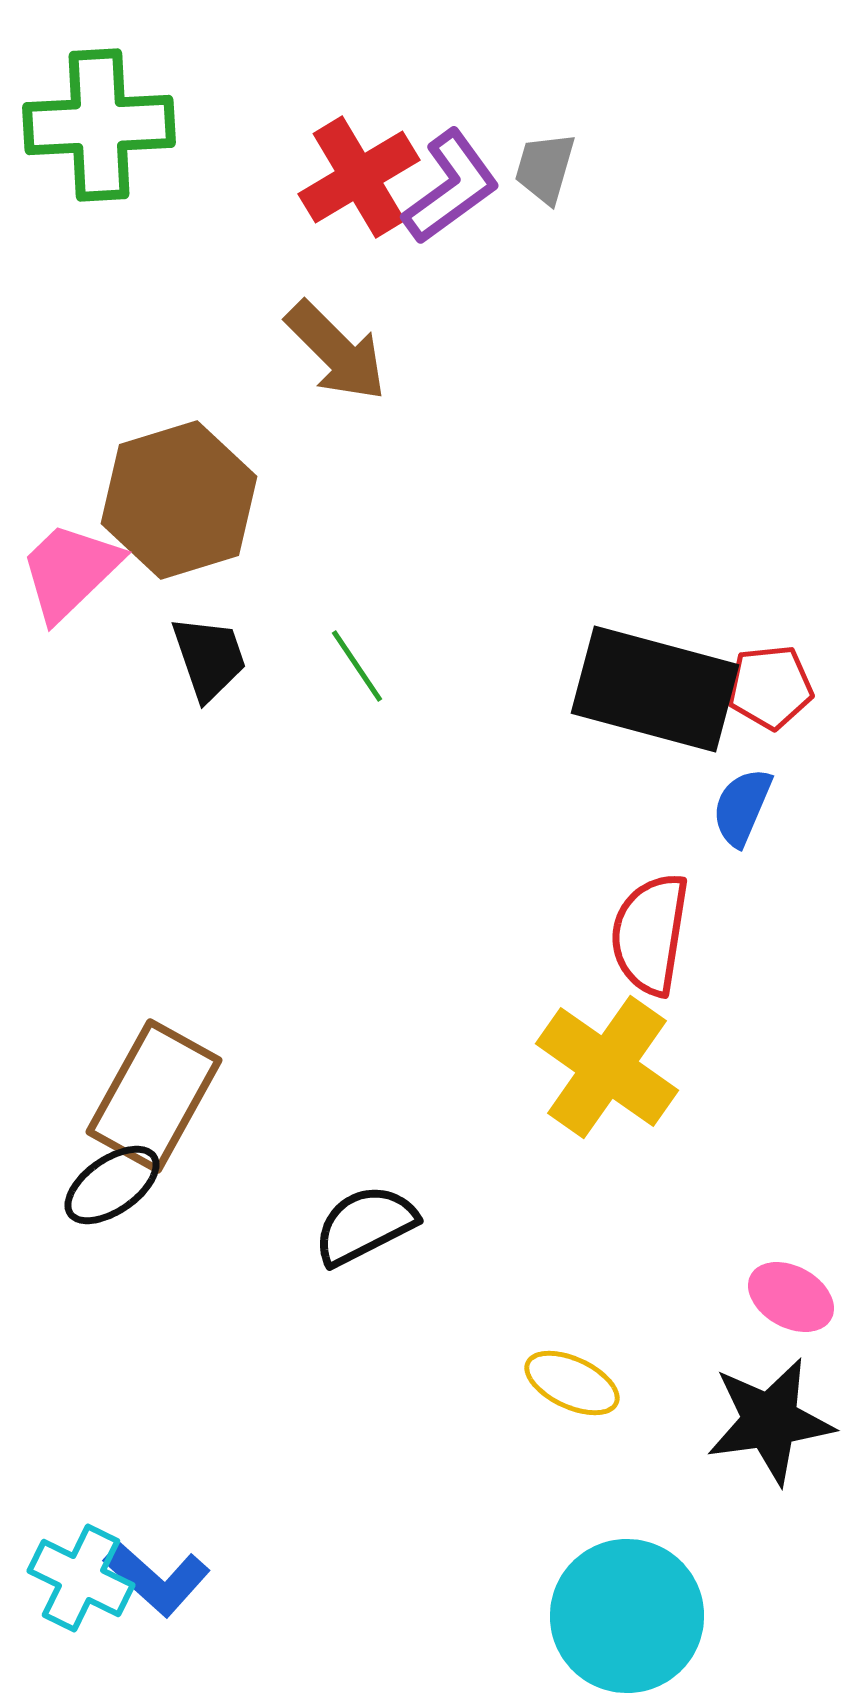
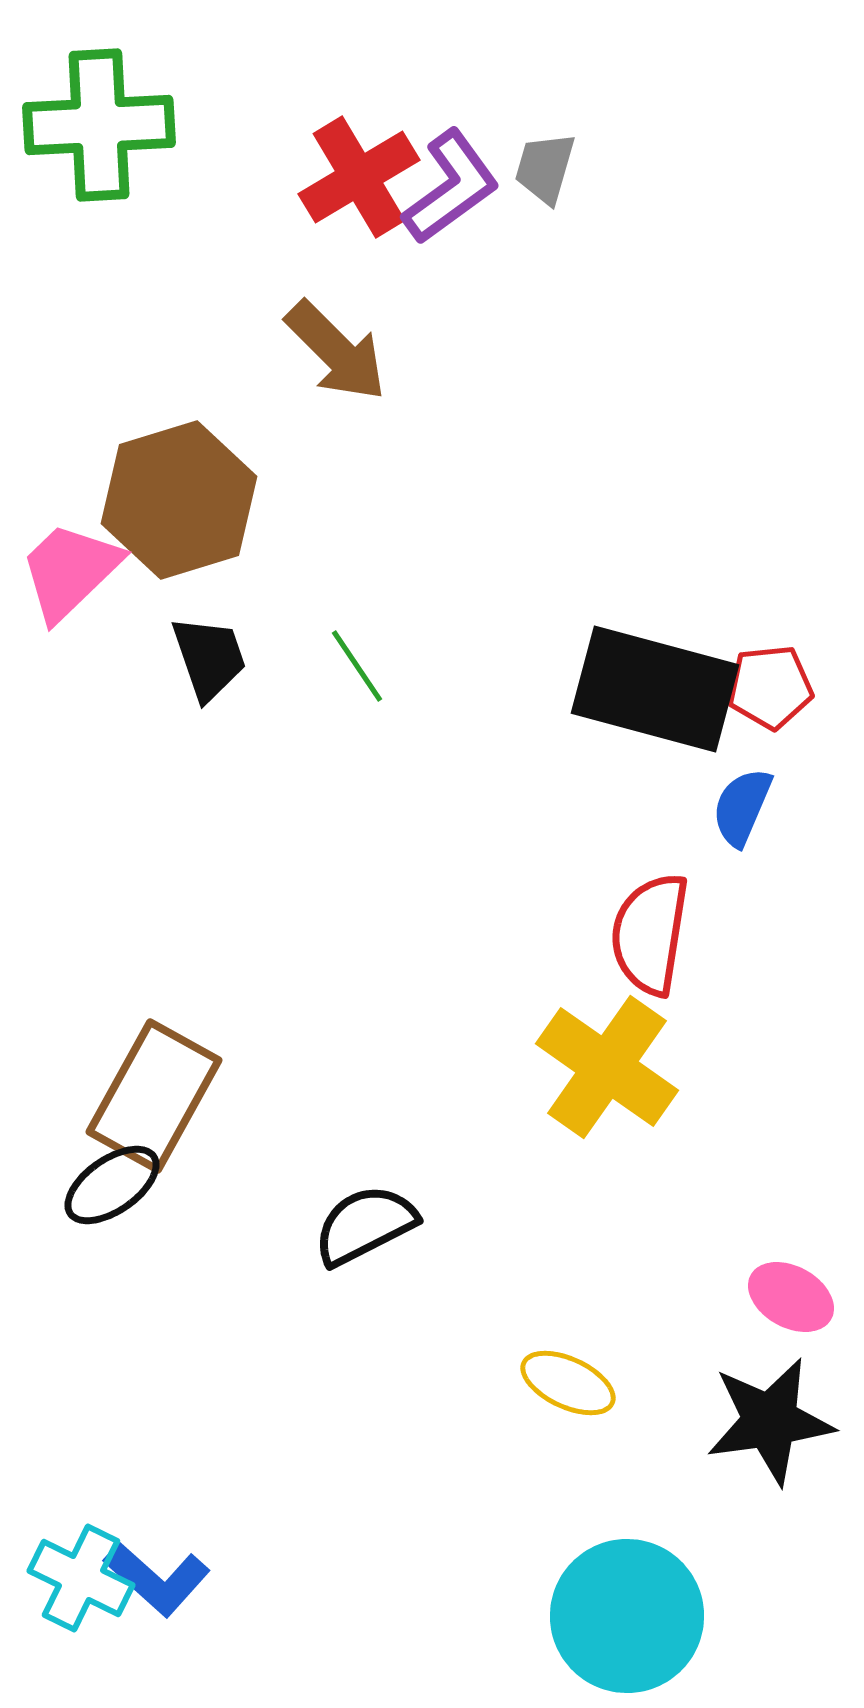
yellow ellipse: moved 4 px left
